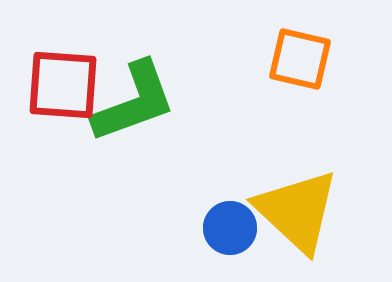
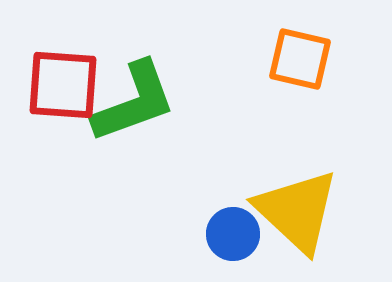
blue circle: moved 3 px right, 6 px down
